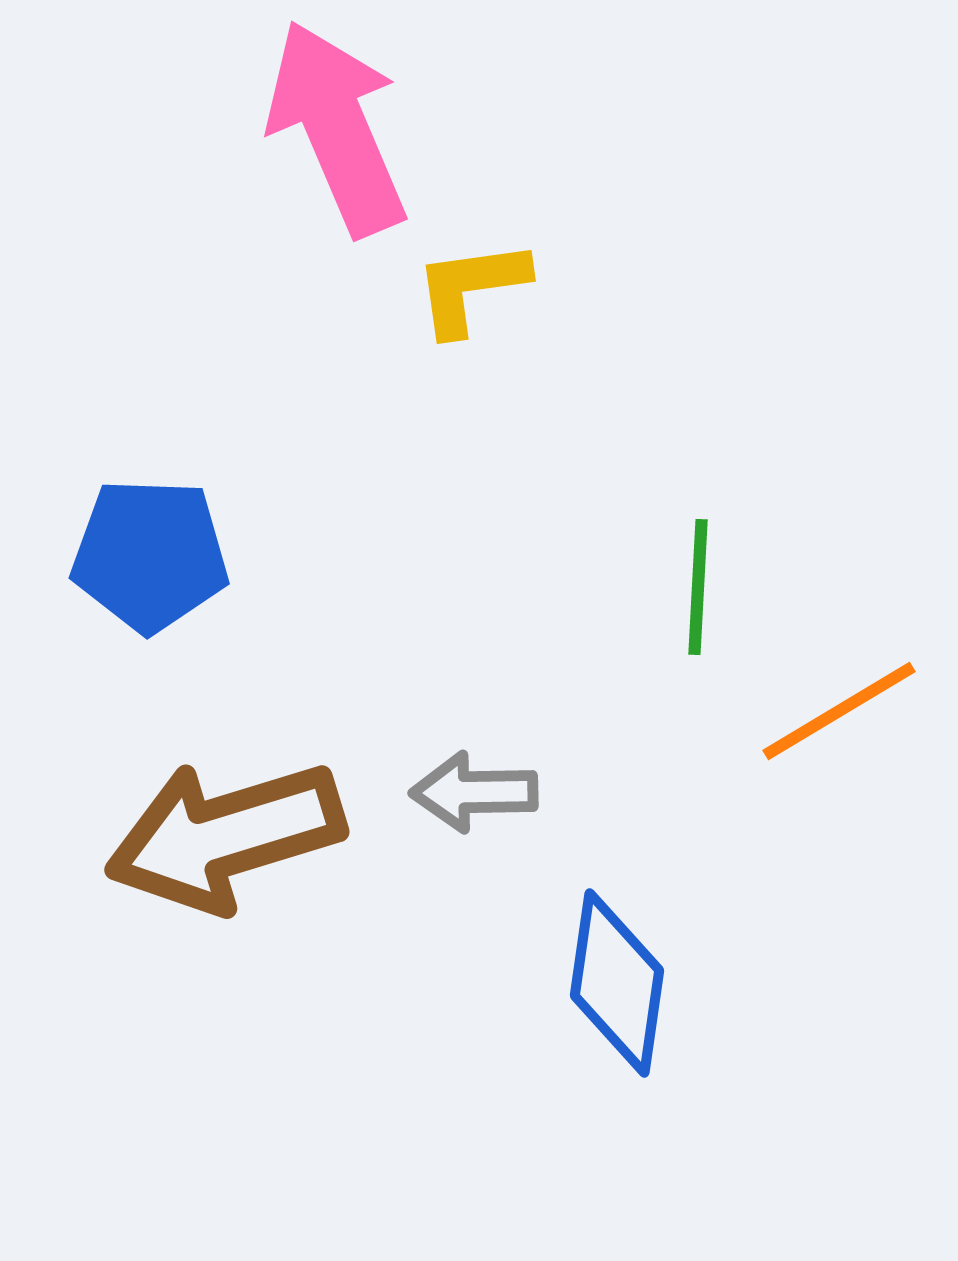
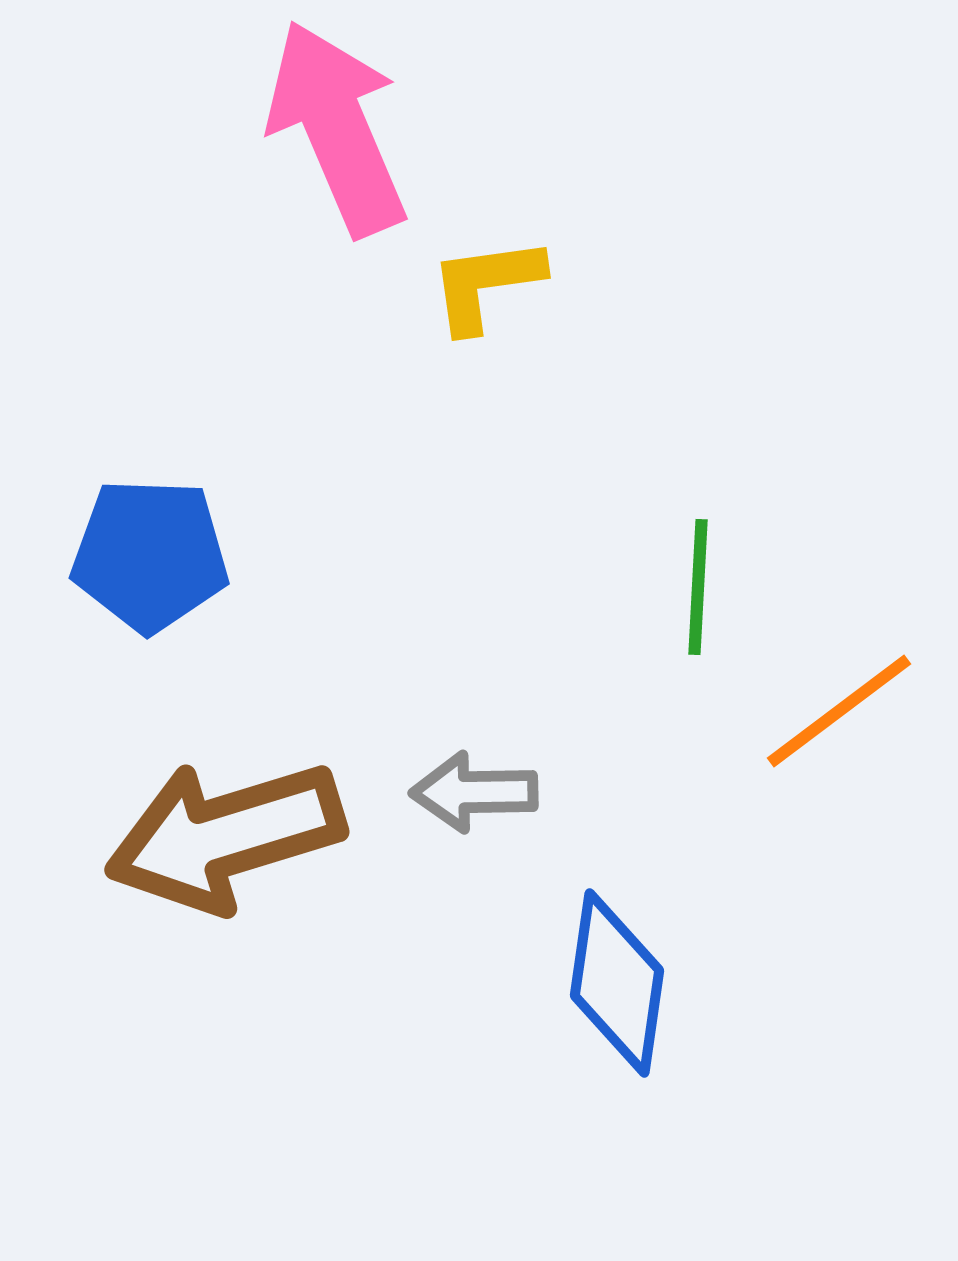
yellow L-shape: moved 15 px right, 3 px up
orange line: rotated 6 degrees counterclockwise
